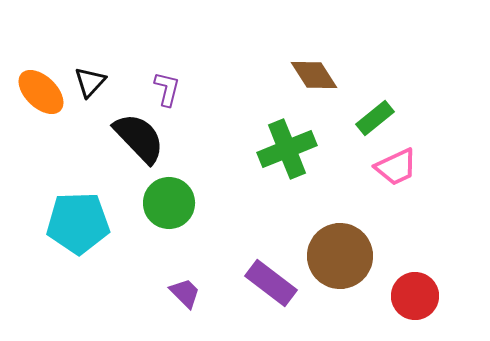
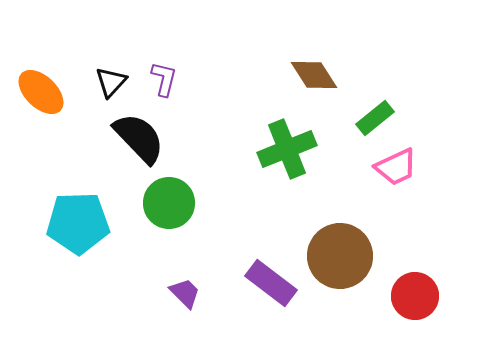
black triangle: moved 21 px right
purple L-shape: moved 3 px left, 10 px up
